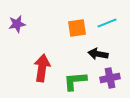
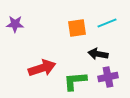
purple star: moved 2 px left; rotated 12 degrees clockwise
red arrow: rotated 64 degrees clockwise
purple cross: moved 2 px left, 1 px up
